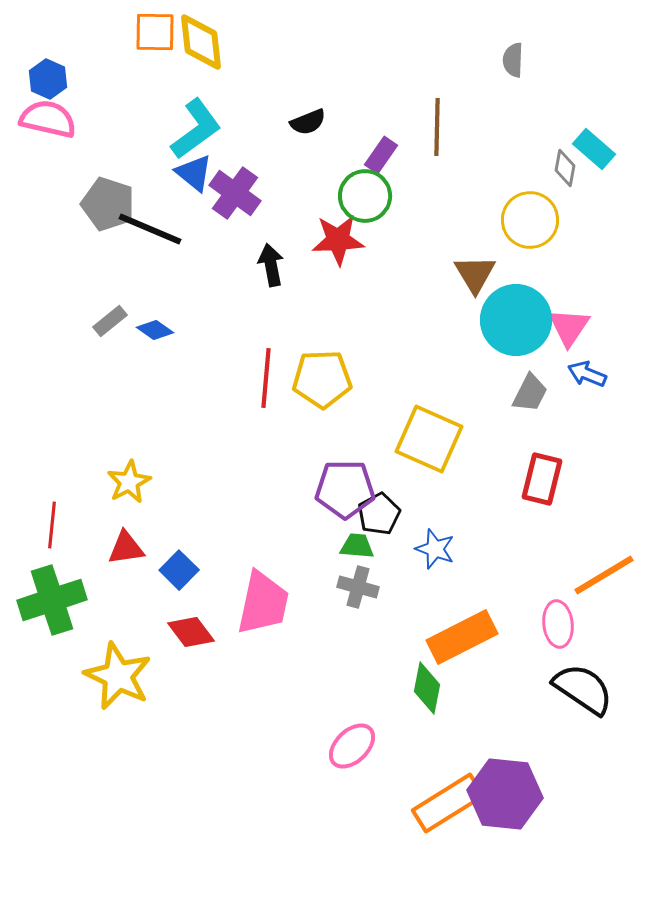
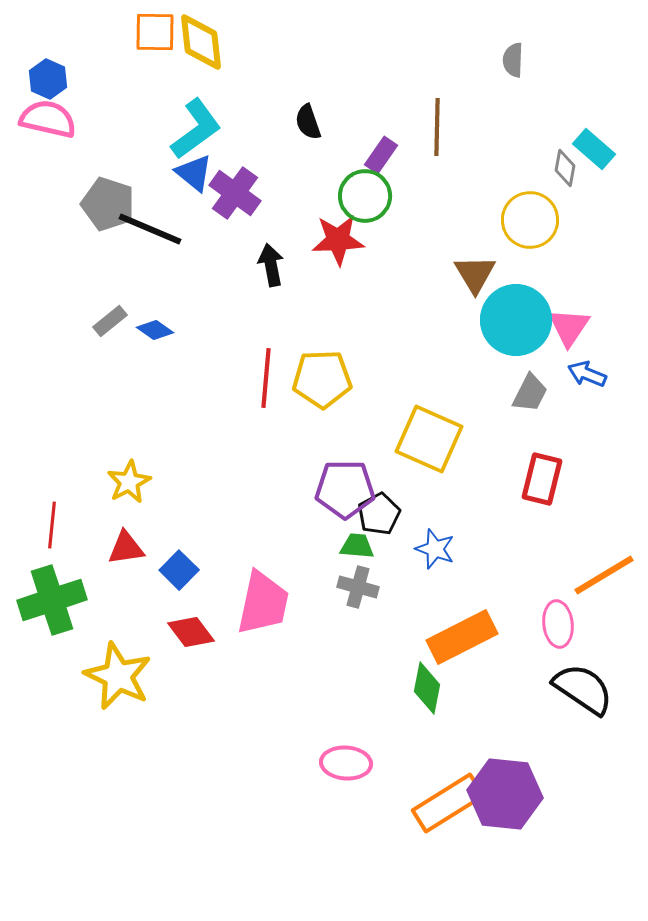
black semicircle at (308, 122): rotated 93 degrees clockwise
pink ellipse at (352, 746): moved 6 px left, 17 px down; rotated 48 degrees clockwise
